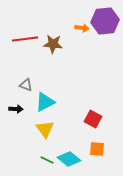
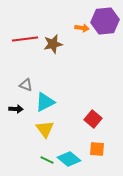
brown star: rotated 18 degrees counterclockwise
red square: rotated 12 degrees clockwise
